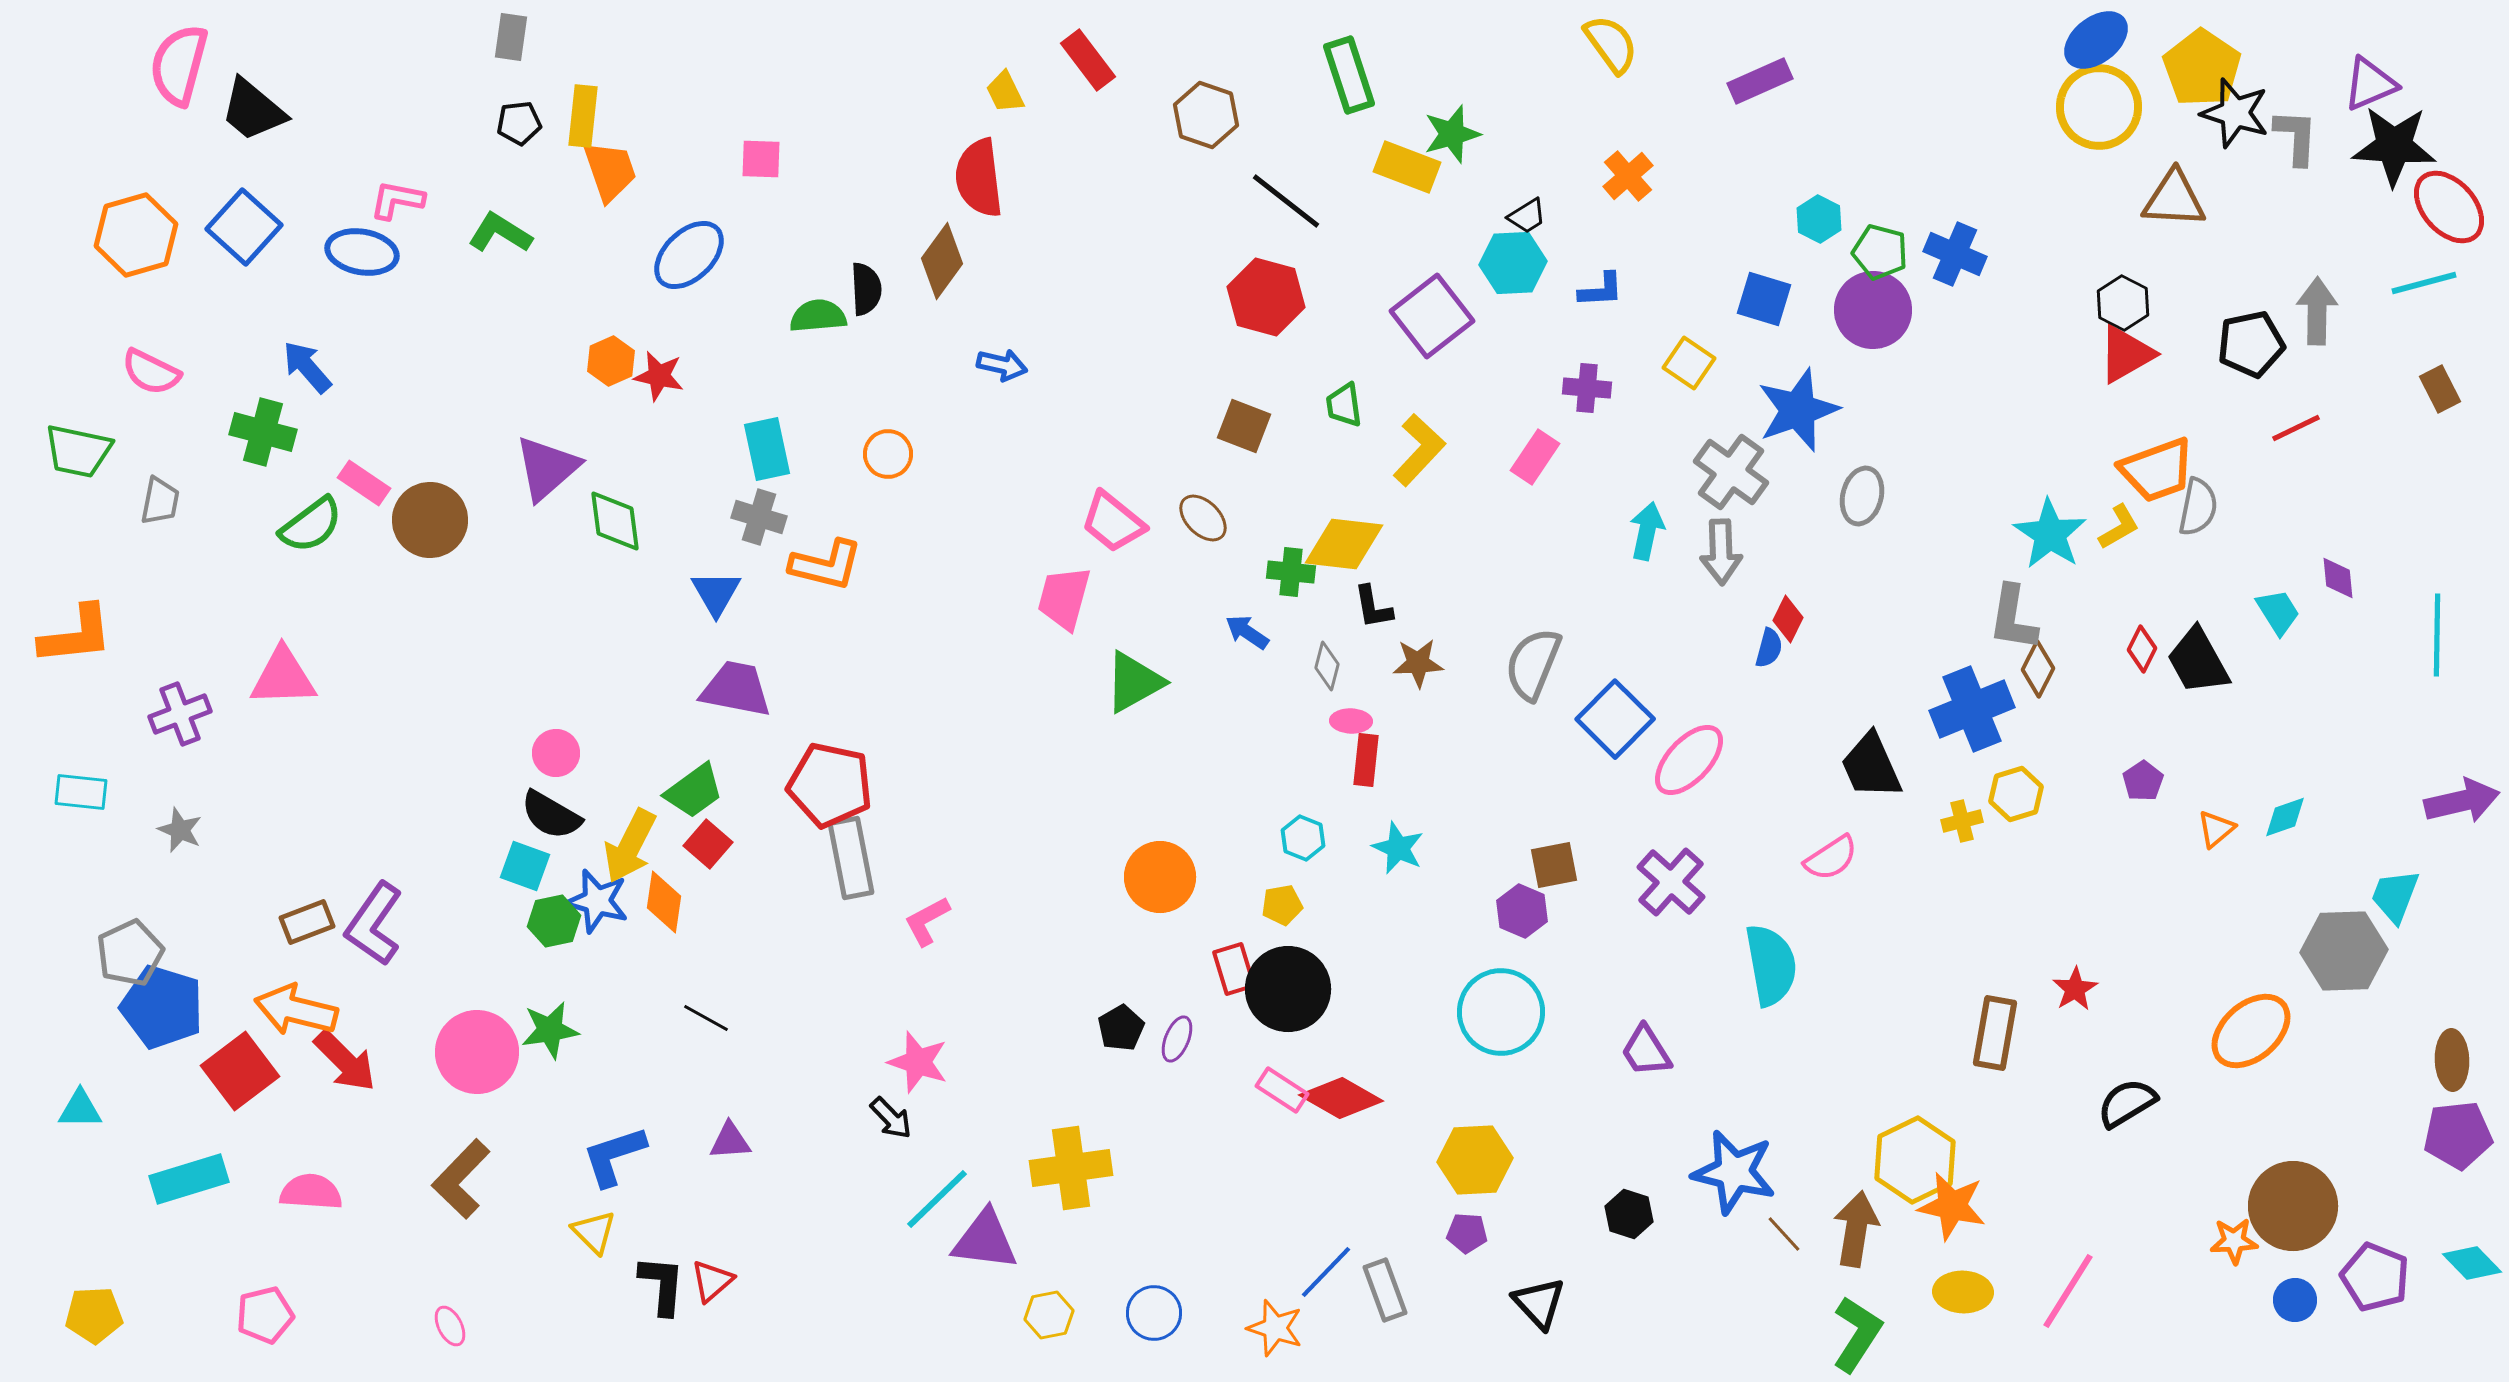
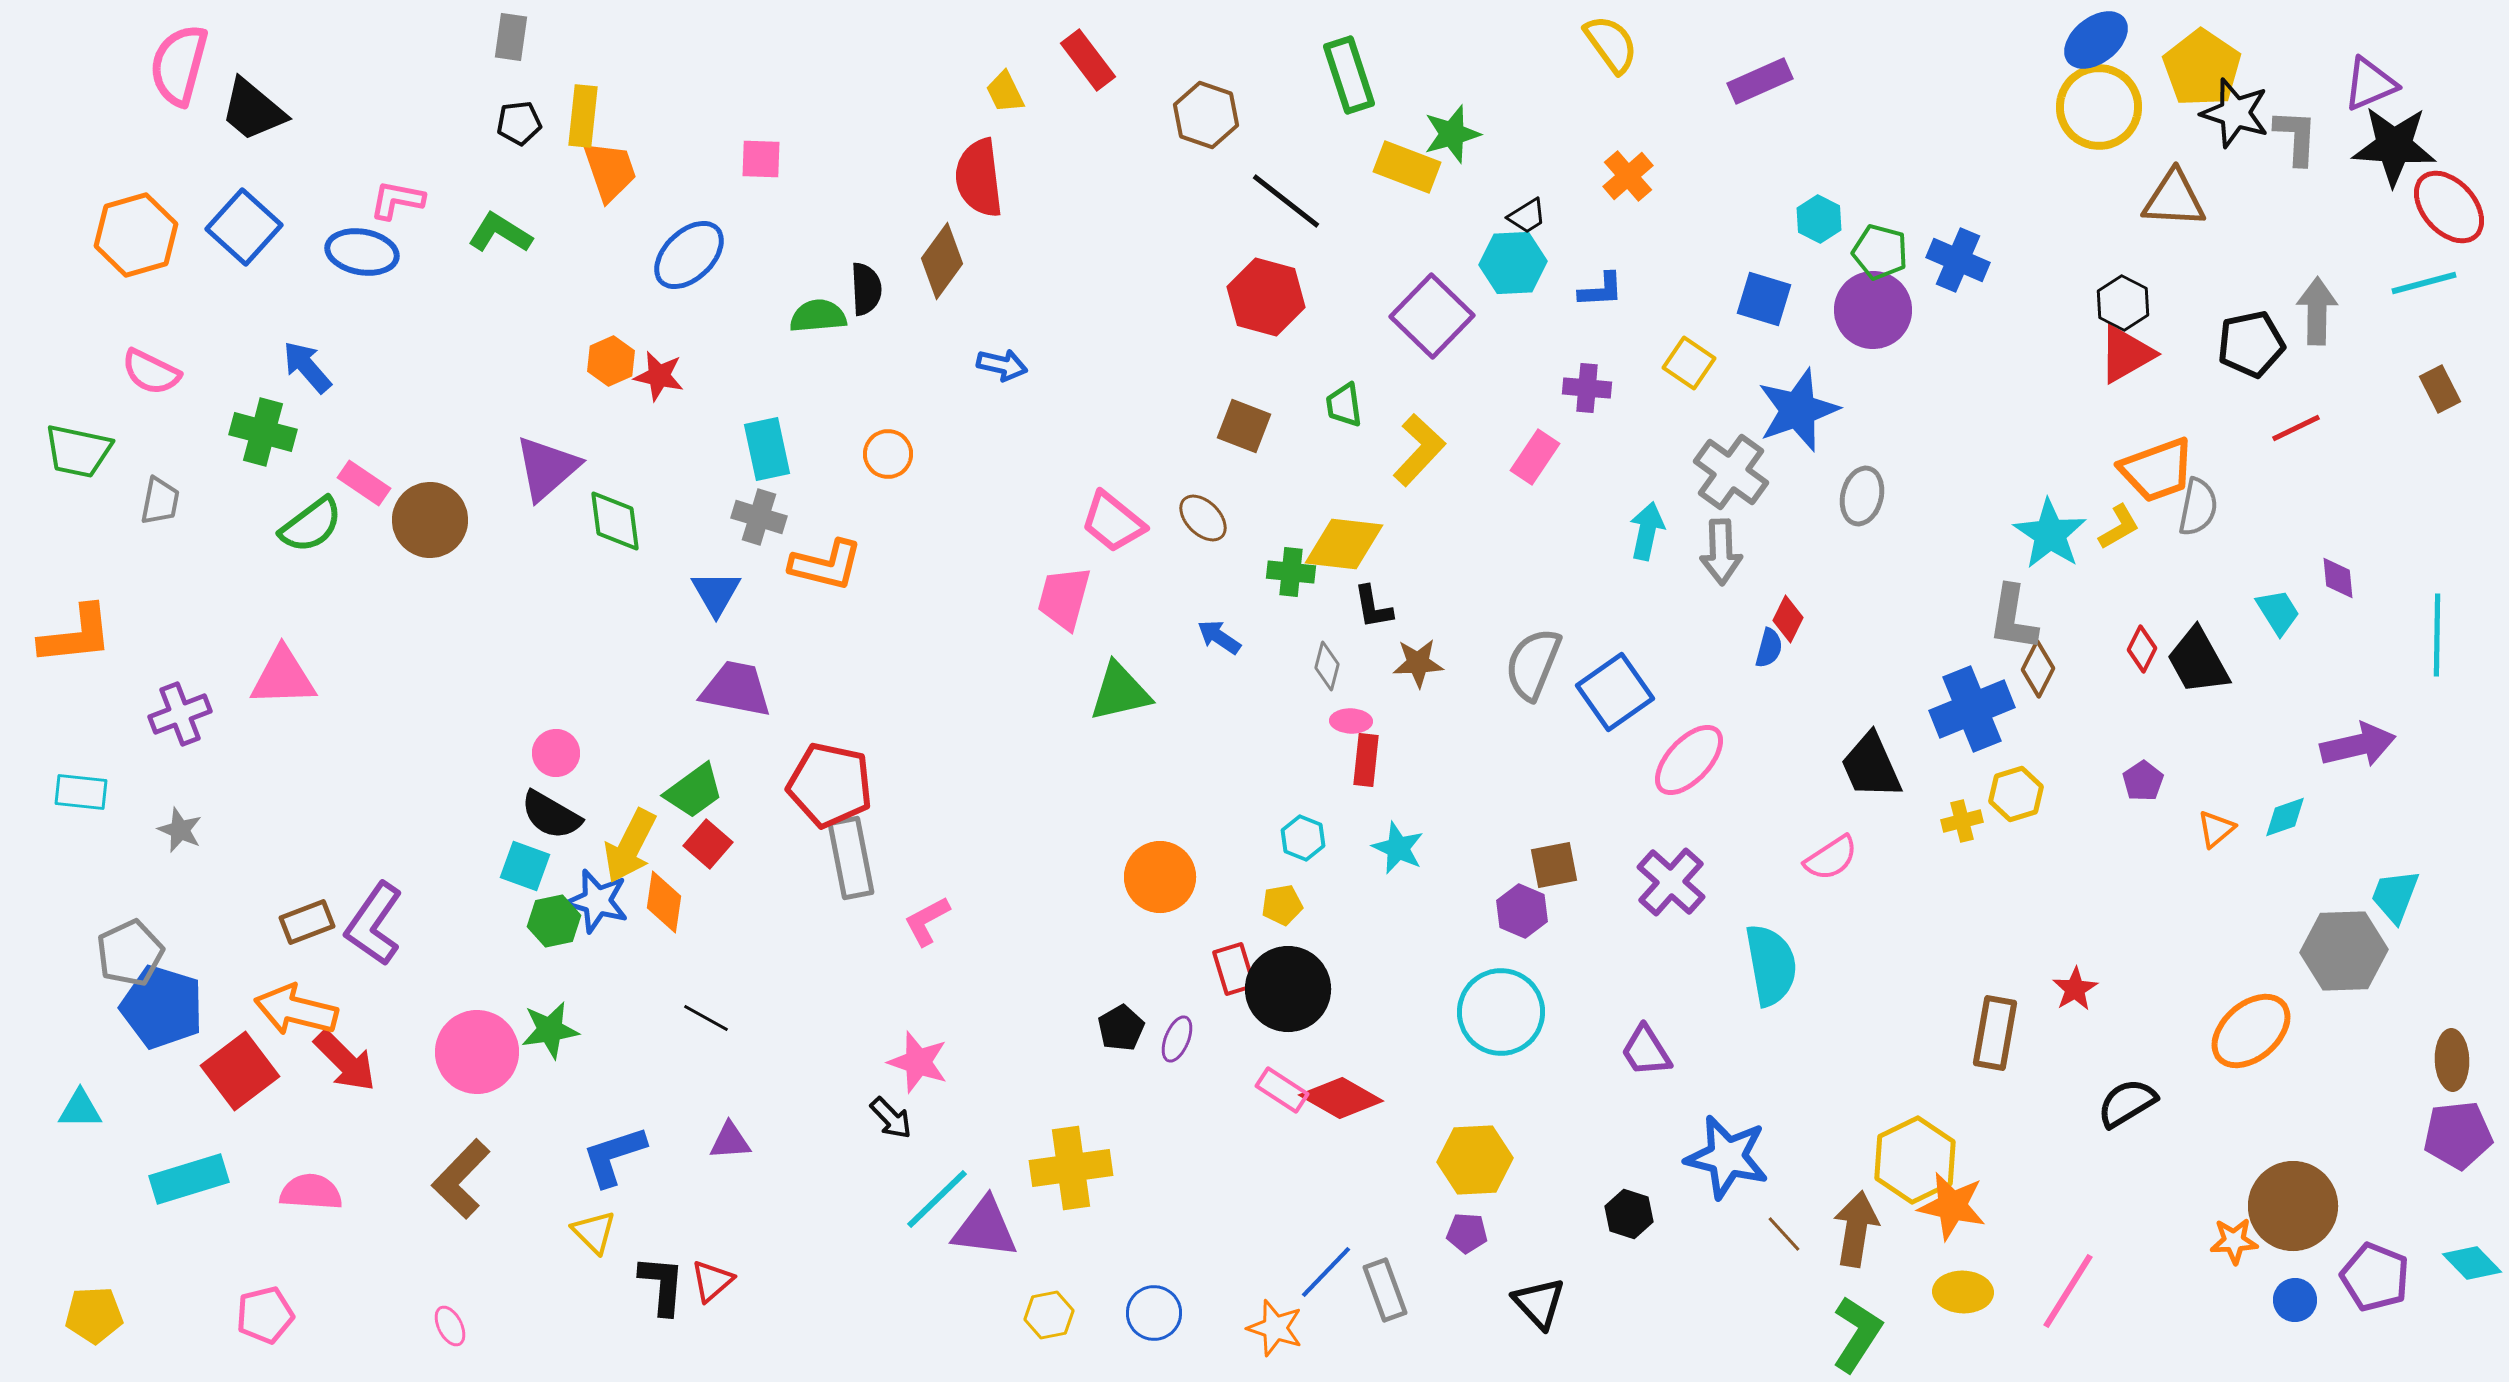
blue cross at (1955, 254): moved 3 px right, 6 px down
purple square at (1432, 316): rotated 8 degrees counterclockwise
blue arrow at (1247, 632): moved 28 px left, 5 px down
green triangle at (1134, 682): moved 14 px left, 10 px down; rotated 16 degrees clockwise
blue square at (1615, 719): moved 27 px up; rotated 10 degrees clockwise
purple arrow at (2462, 801): moved 104 px left, 56 px up
blue star at (1734, 1172): moved 7 px left, 15 px up
purple triangle at (985, 1240): moved 12 px up
